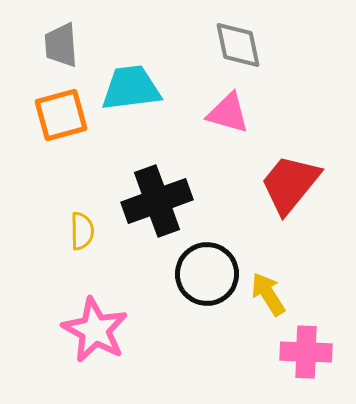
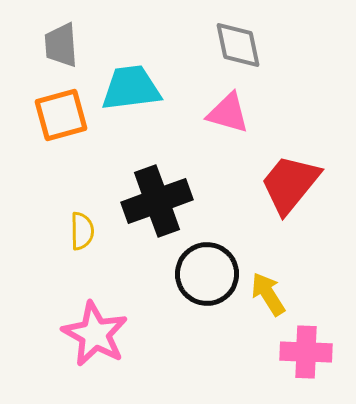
pink star: moved 4 px down
